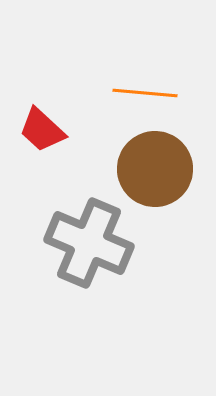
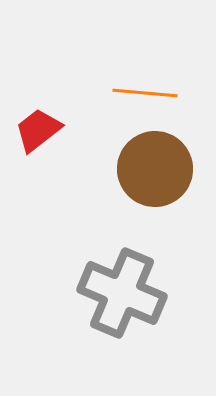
red trapezoid: moved 4 px left; rotated 99 degrees clockwise
gray cross: moved 33 px right, 50 px down
